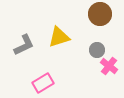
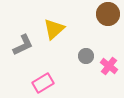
brown circle: moved 8 px right
yellow triangle: moved 5 px left, 8 px up; rotated 25 degrees counterclockwise
gray L-shape: moved 1 px left
gray circle: moved 11 px left, 6 px down
